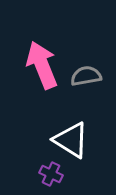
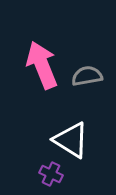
gray semicircle: moved 1 px right
